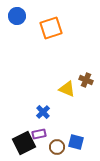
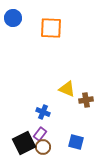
blue circle: moved 4 px left, 2 px down
orange square: rotated 20 degrees clockwise
brown cross: moved 20 px down; rotated 32 degrees counterclockwise
blue cross: rotated 24 degrees counterclockwise
purple rectangle: moved 1 px right; rotated 40 degrees counterclockwise
brown circle: moved 14 px left
